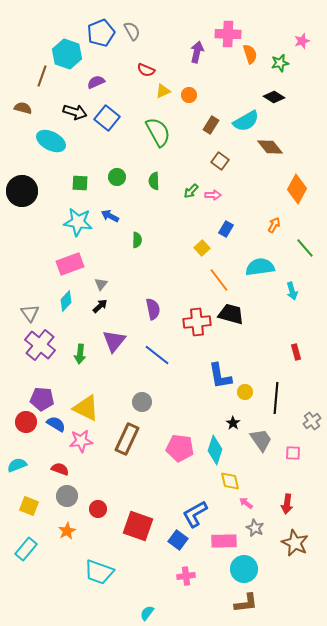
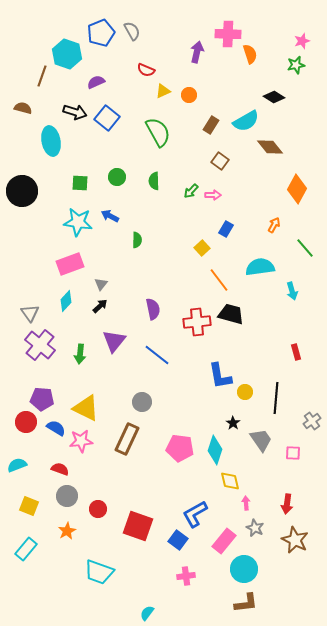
green star at (280, 63): moved 16 px right, 2 px down
cyan ellipse at (51, 141): rotated 52 degrees clockwise
blue semicircle at (56, 424): moved 4 px down
pink arrow at (246, 503): rotated 48 degrees clockwise
pink rectangle at (224, 541): rotated 50 degrees counterclockwise
brown star at (295, 543): moved 3 px up
